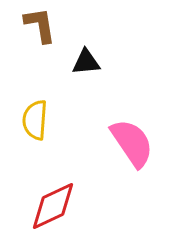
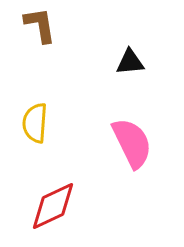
black triangle: moved 44 px right
yellow semicircle: moved 3 px down
pink semicircle: rotated 8 degrees clockwise
